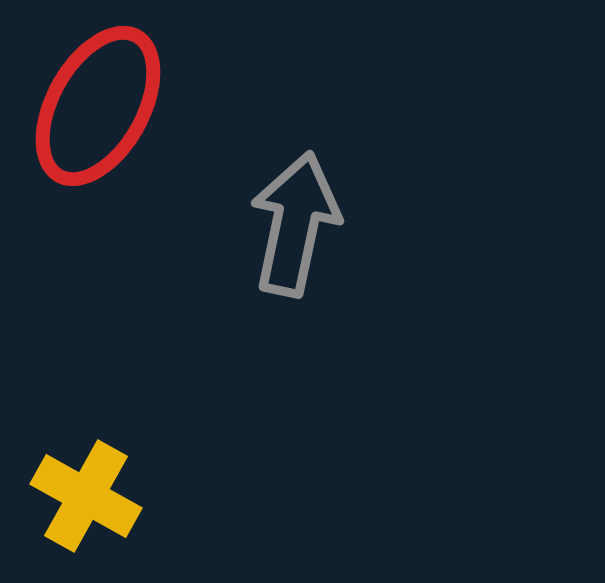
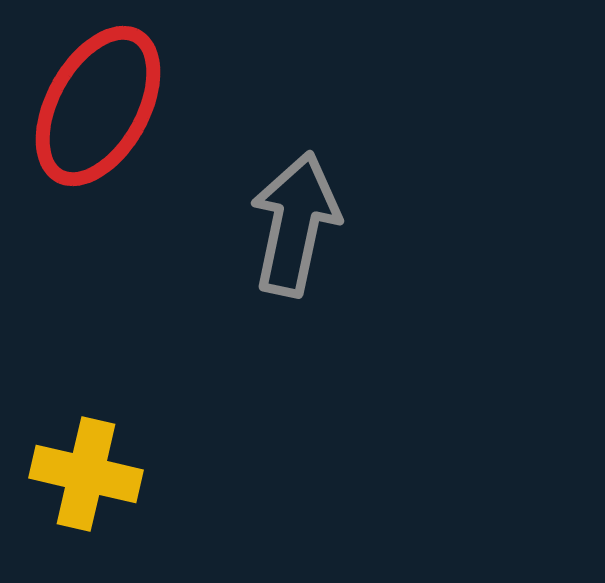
yellow cross: moved 22 px up; rotated 16 degrees counterclockwise
